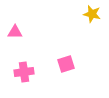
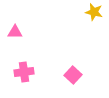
yellow star: moved 2 px right, 2 px up
pink square: moved 7 px right, 11 px down; rotated 30 degrees counterclockwise
